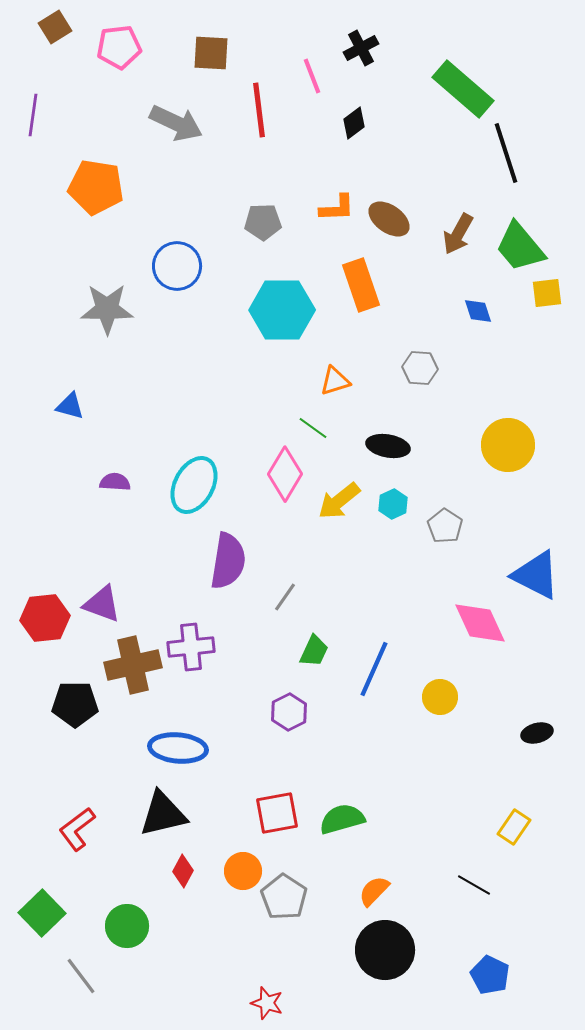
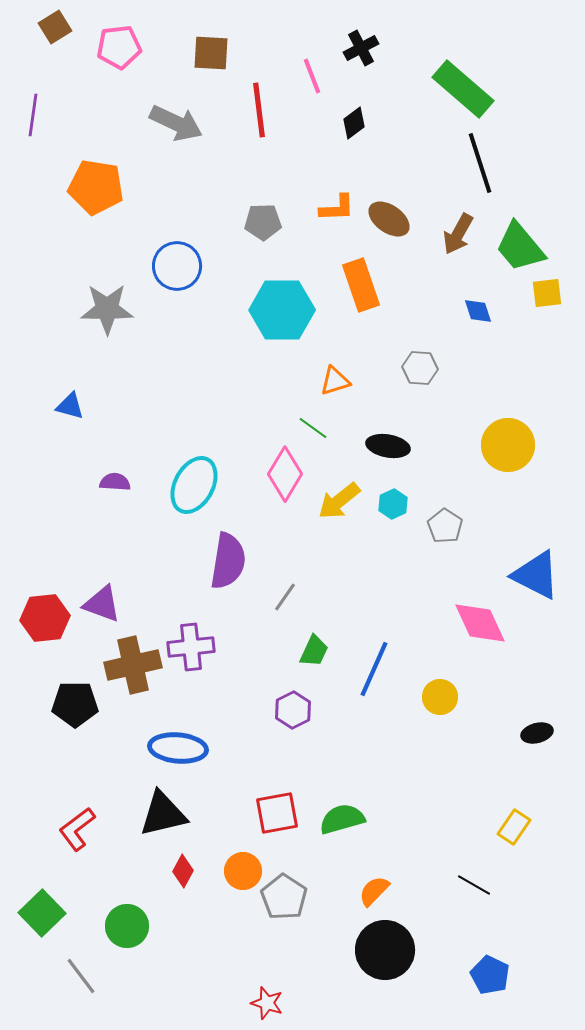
black line at (506, 153): moved 26 px left, 10 px down
purple hexagon at (289, 712): moved 4 px right, 2 px up
